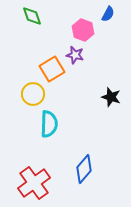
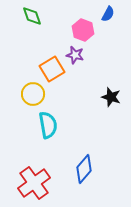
cyan semicircle: moved 1 px left, 1 px down; rotated 12 degrees counterclockwise
